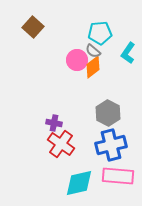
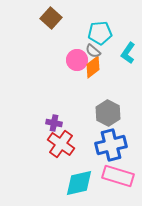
brown square: moved 18 px right, 9 px up
pink rectangle: rotated 12 degrees clockwise
